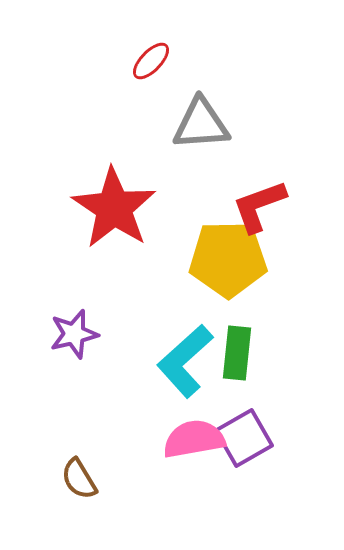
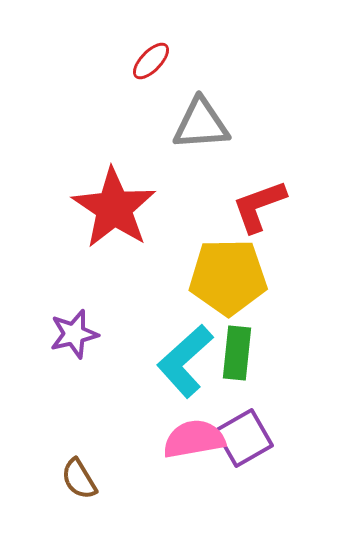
yellow pentagon: moved 18 px down
